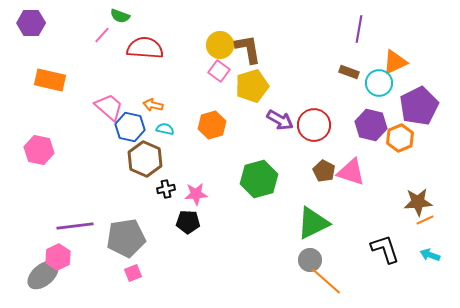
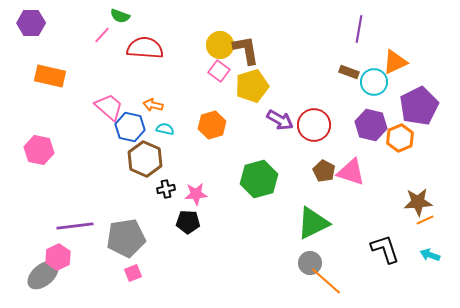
brown L-shape at (248, 49): moved 2 px left, 1 px down
orange rectangle at (50, 80): moved 4 px up
cyan circle at (379, 83): moved 5 px left, 1 px up
gray circle at (310, 260): moved 3 px down
